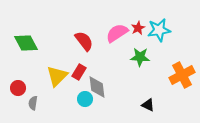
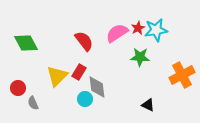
cyan star: moved 3 px left
gray semicircle: rotated 32 degrees counterclockwise
